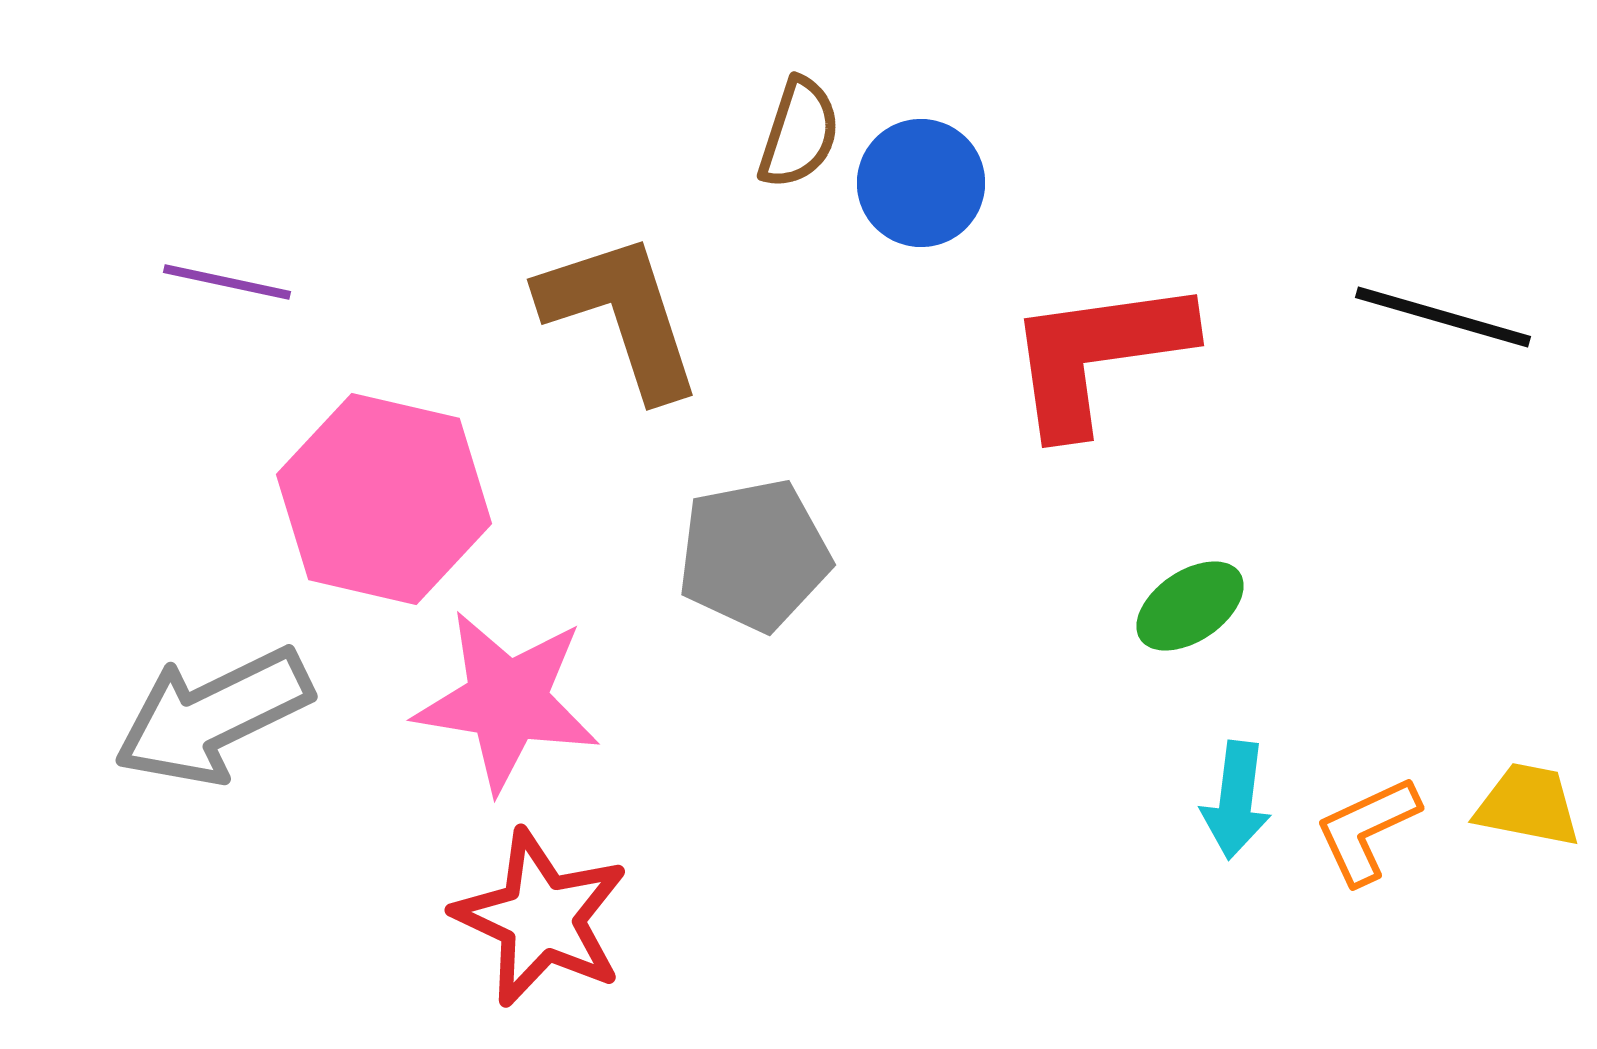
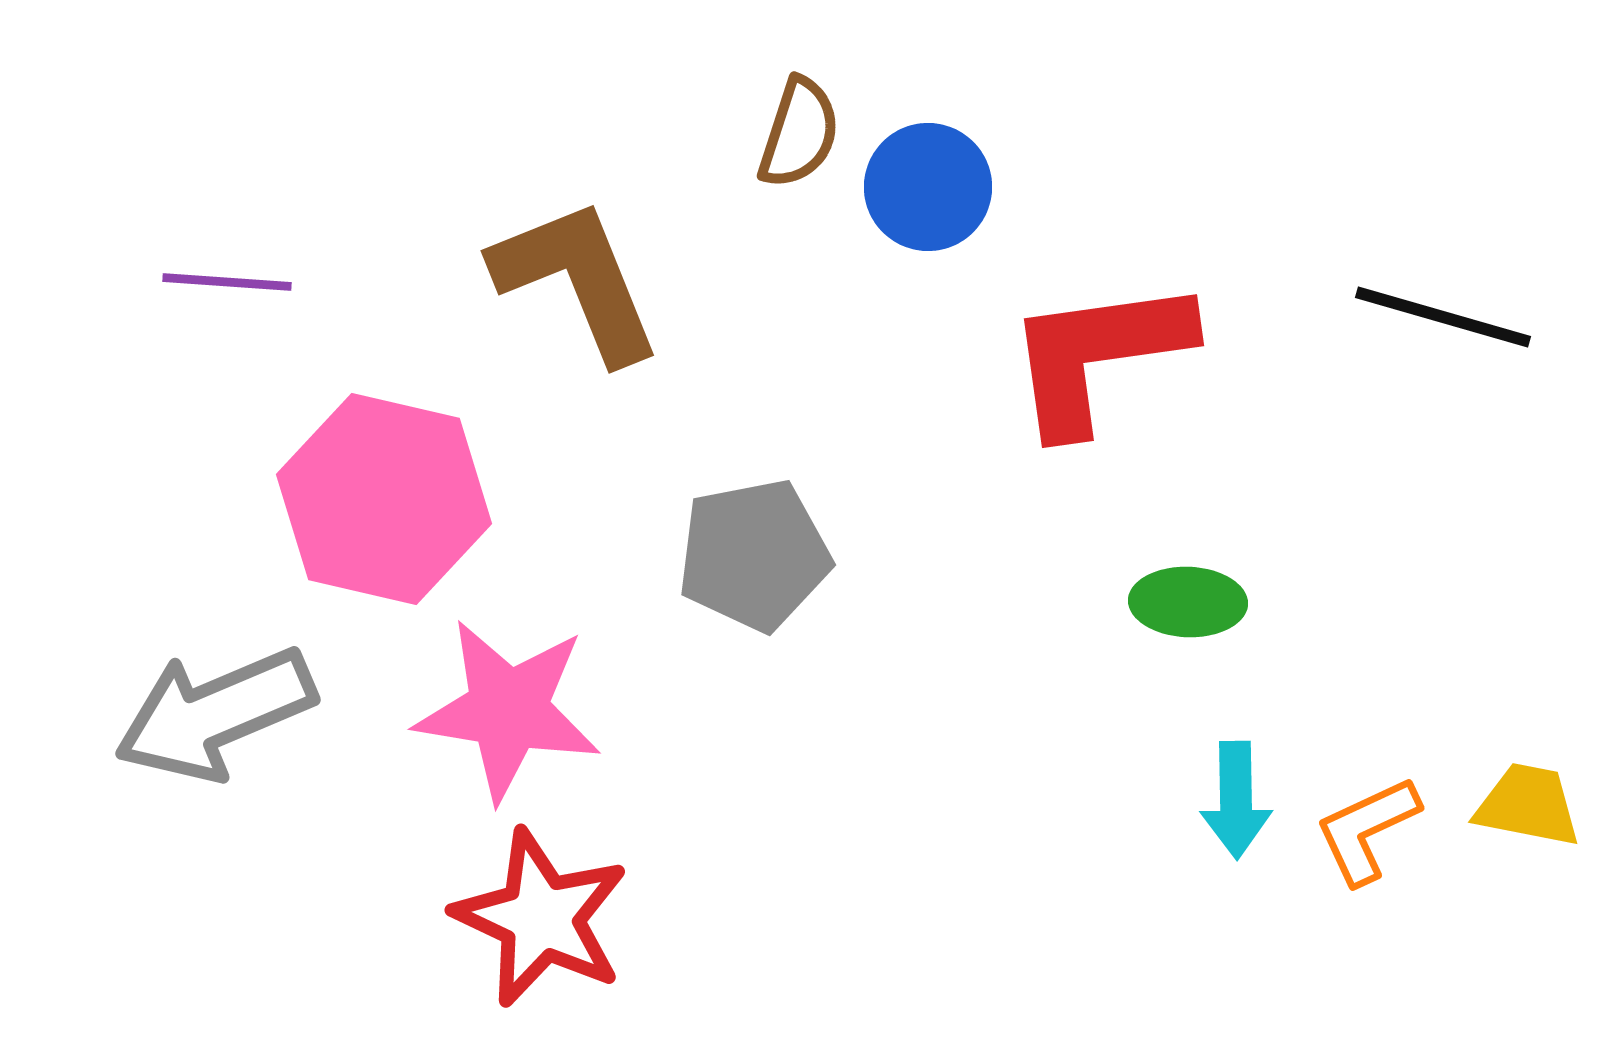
blue circle: moved 7 px right, 4 px down
purple line: rotated 8 degrees counterclockwise
brown L-shape: moved 44 px left, 35 px up; rotated 4 degrees counterclockwise
green ellipse: moved 2 px left, 4 px up; rotated 36 degrees clockwise
pink star: moved 1 px right, 9 px down
gray arrow: moved 2 px right, 2 px up; rotated 3 degrees clockwise
cyan arrow: rotated 8 degrees counterclockwise
